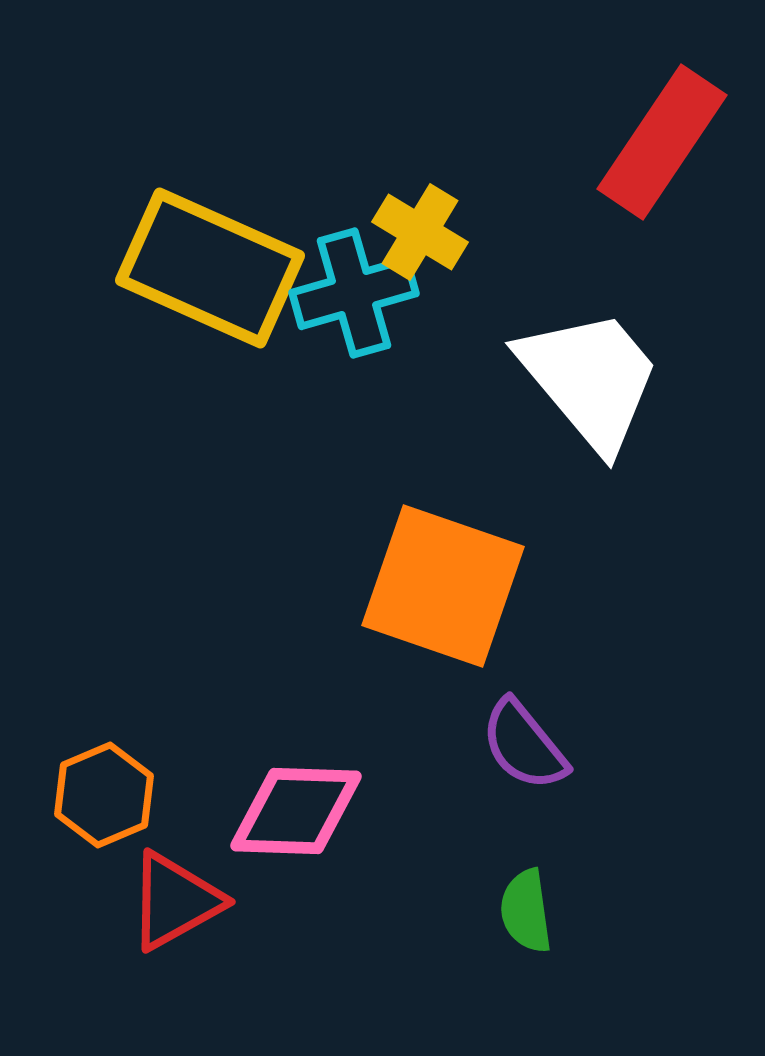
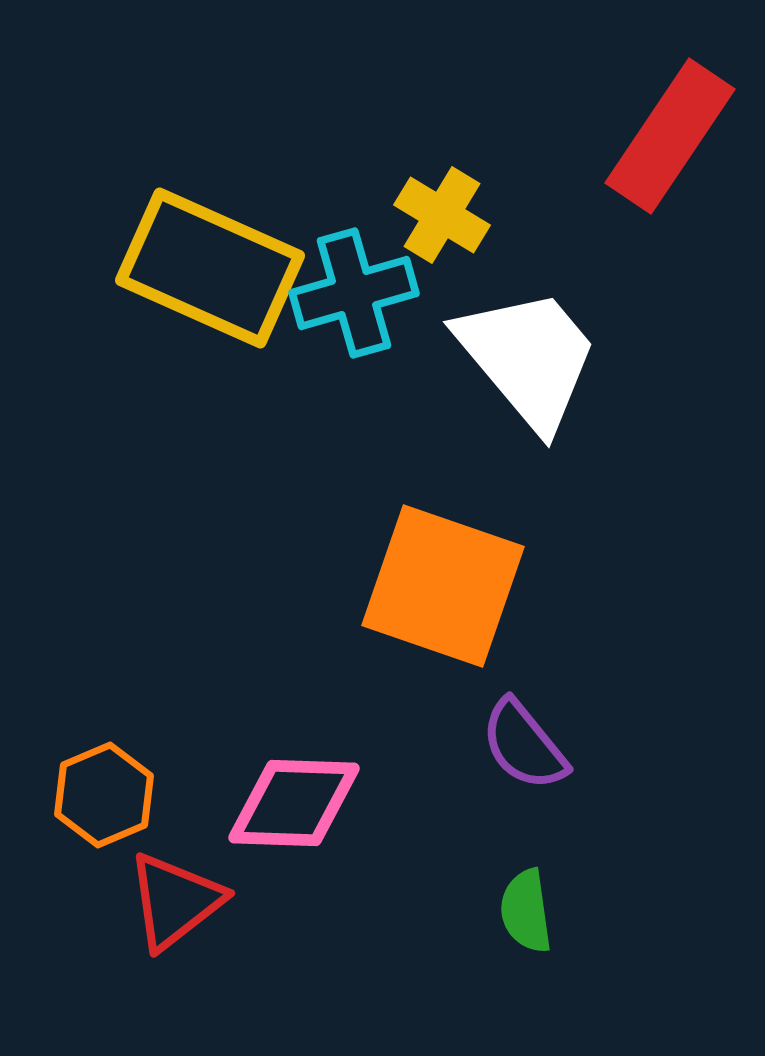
red rectangle: moved 8 px right, 6 px up
yellow cross: moved 22 px right, 17 px up
white trapezoid: moved 62 px left, 21 px up
pink diamond: moved 2 px left, 8 px up
red triangle: rotated 9 degrees counterclockwise
